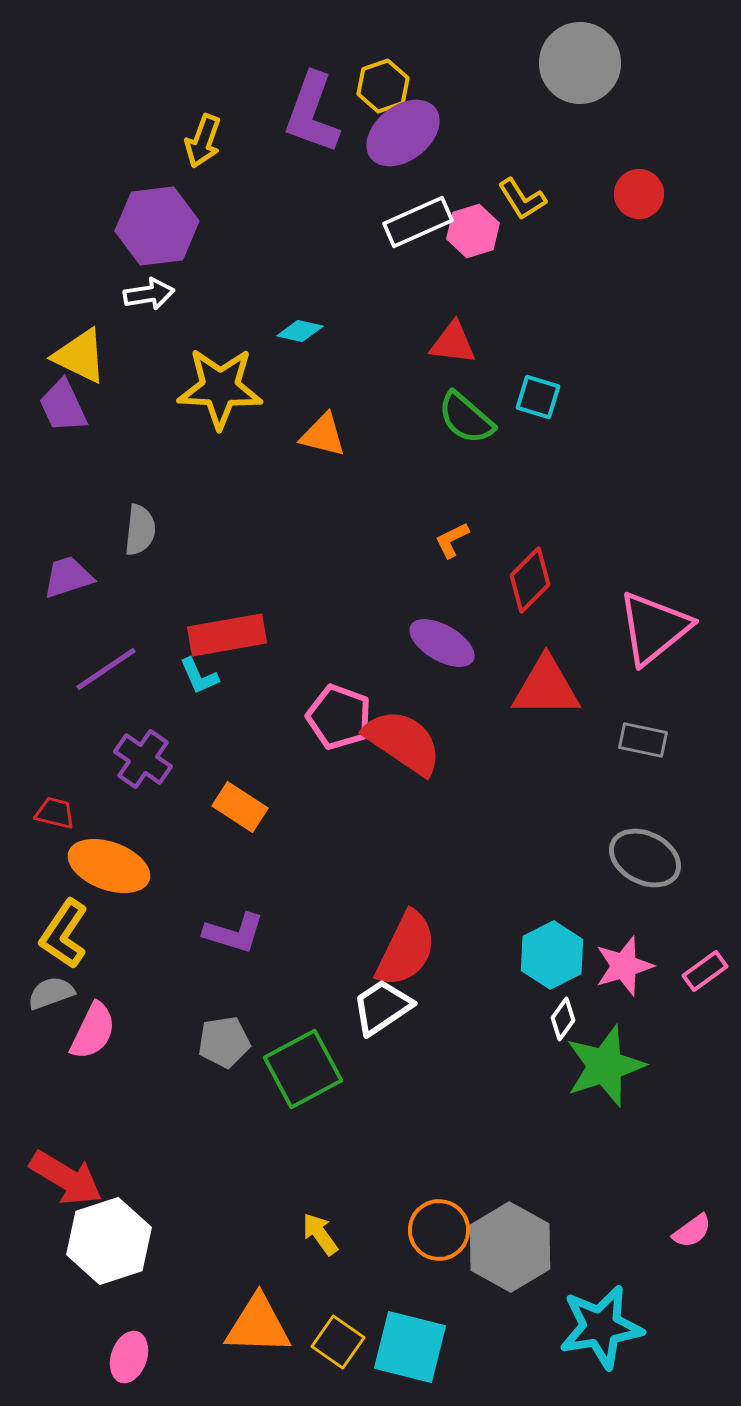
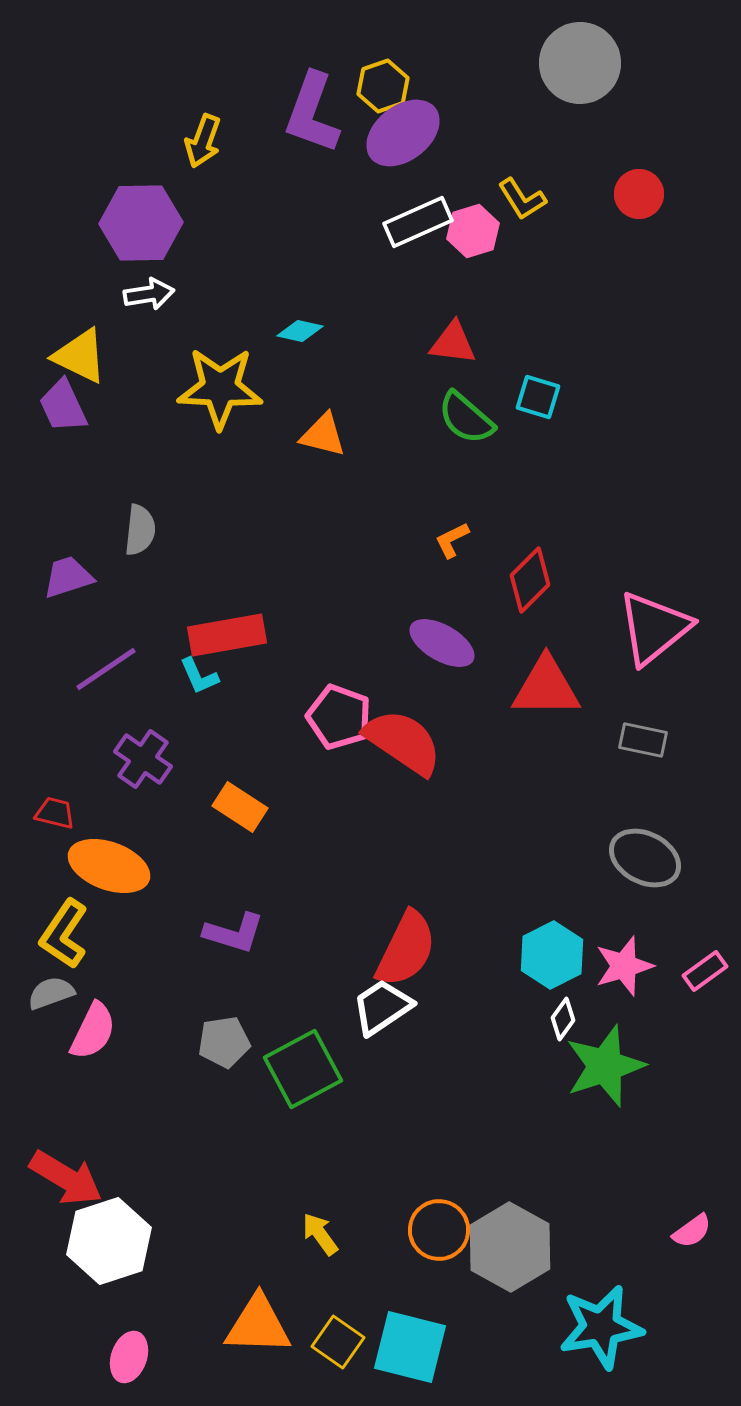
purple hexagon at (157, 226): moved 16 px left, 3 px up; rotated 6 degrees clockwise
